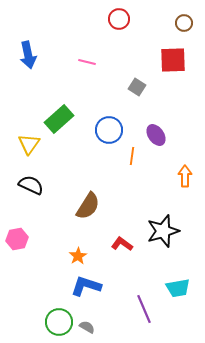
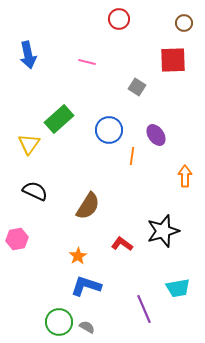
black semicircle: moved 4 px right, 6 px down
